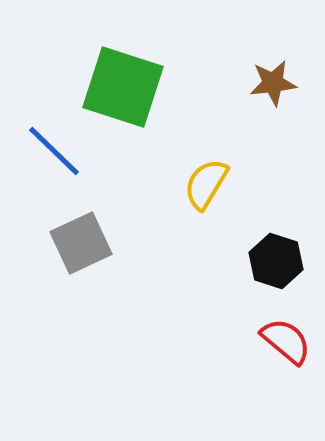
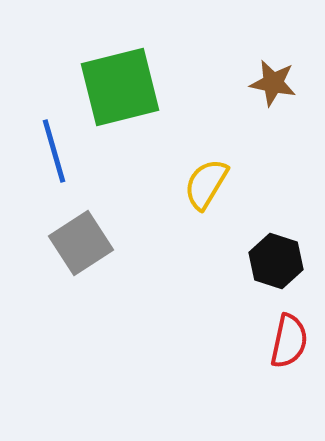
brown star: rotated 18 degrees clockwise
green square: moved 3 px left; rotated 32 degrees counterclockwise
blue line: rotated 30 degrees clockwise
gray square: rotated 8 degrees counterclockwise
red semicircle: moved 3 px right; rotated 62 degrees clockwise
